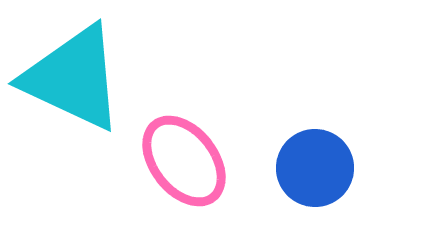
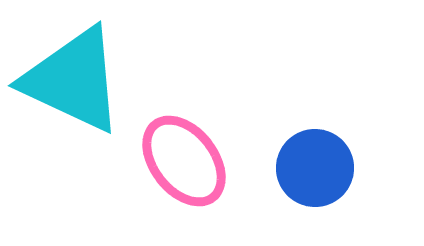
cyan triangle: moved 2 px down
